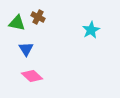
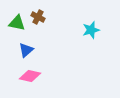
cyan star: rotated 12 degrees clockwise
blue triangle: moved 1 px down; rotated 21 degrees clockwise
pink diamond: moved 2 px left; rotated 30 degrees counterclockwise
